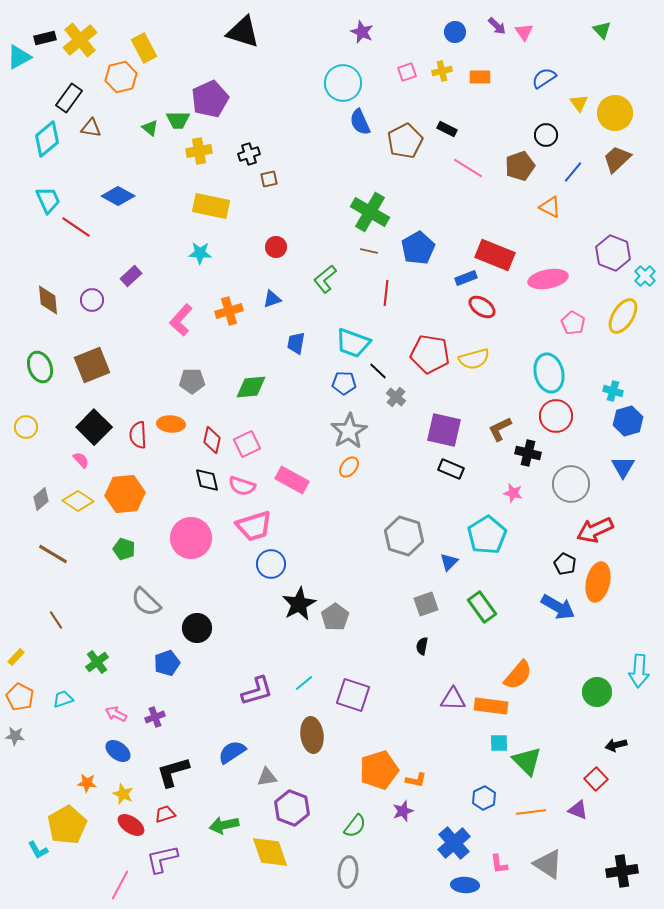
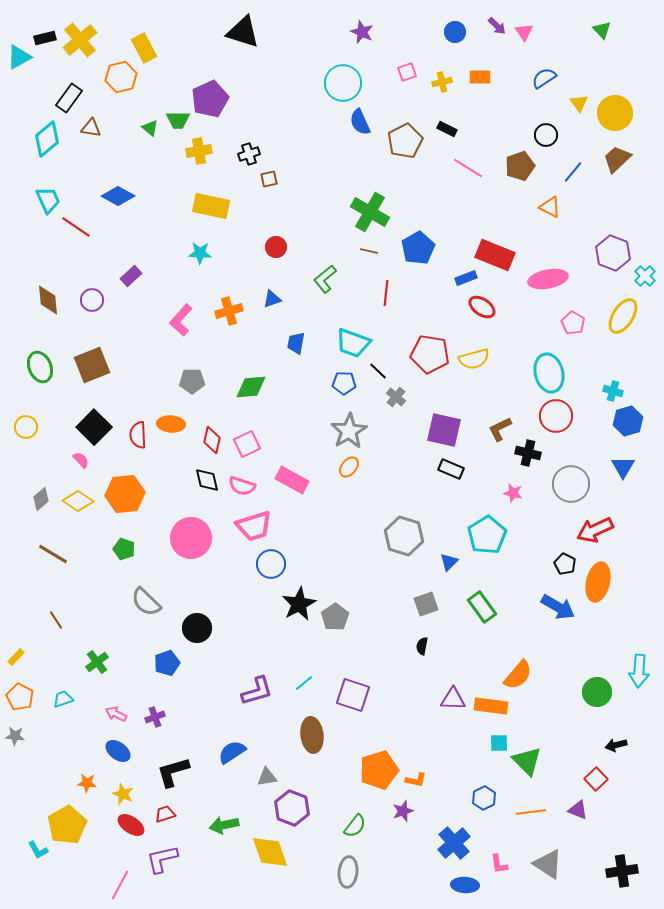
yellow cross at (442, 71): moved 11 px down
